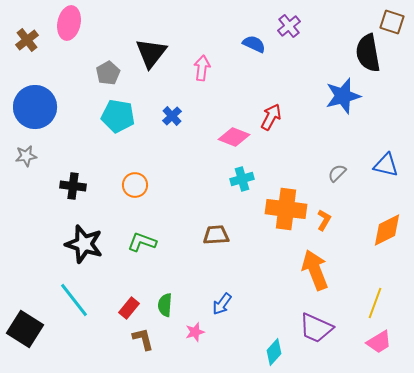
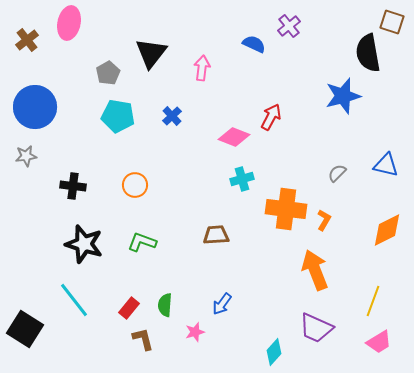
yellow line: moved 2 px left, 2 px up
